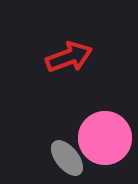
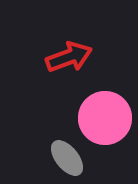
pink circle: moved 20 px up
